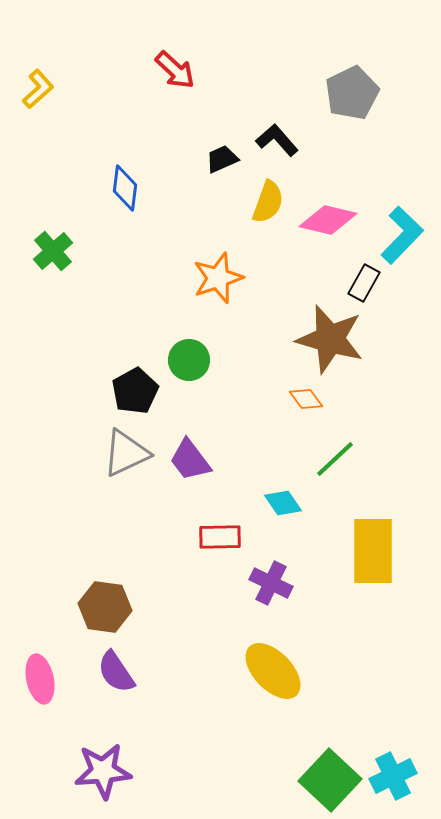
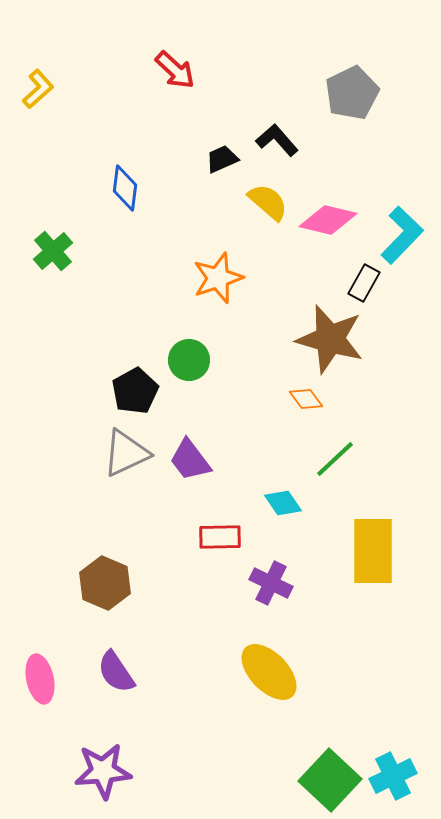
yellow semicircle: rotated 69 degrees counterclockwise
brown hexagon: moved 24 px up; rotated 15 degrees clockwise
yellow ellipse: moved 4 px left, 1 px down
